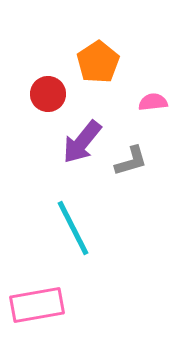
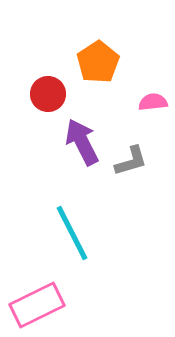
purple arrow: rotated 114 degrees clockwise
cyan line: moved 1 px left, 5 px down
pink rectangle: rotated 16 degrees counterclockwise
